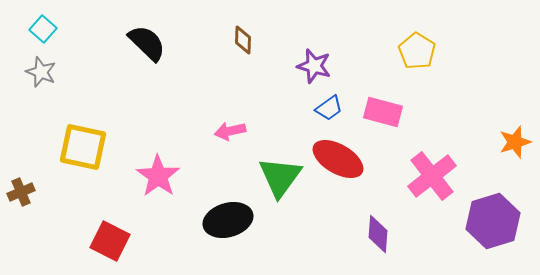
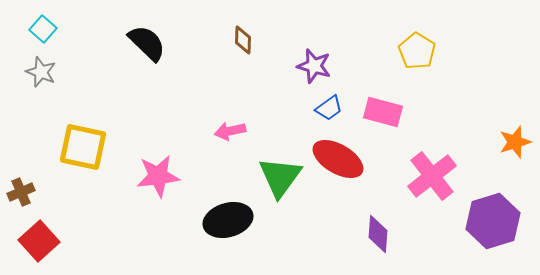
pink star: rotated 30 degrees clockwise
red square: moved 71 px left; rotated 21 degrees clockwise
